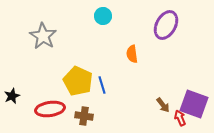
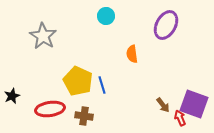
cyan circle: moved 3 px right
